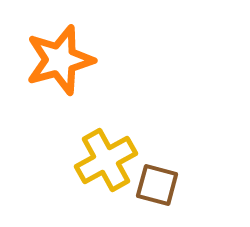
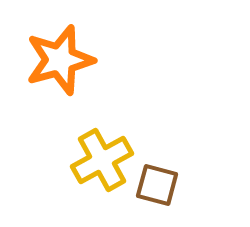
yellow cross: moved 4 px left
